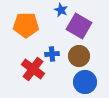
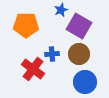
blue star: rotated 24 degrees clockwise
brown circle: moved 2 px up
